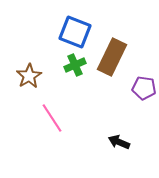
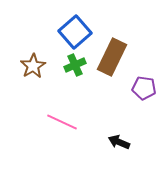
blue square: rotated 28 degrees clockwise
brown star: moved 4 px right, 10 px up
pink line: moved 10 px right, 4 px down; rotated 32 degrees counterclockwise
